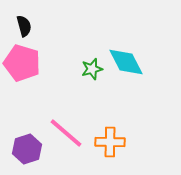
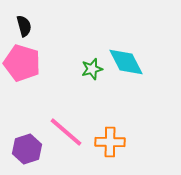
pink line: moved 1 px up
